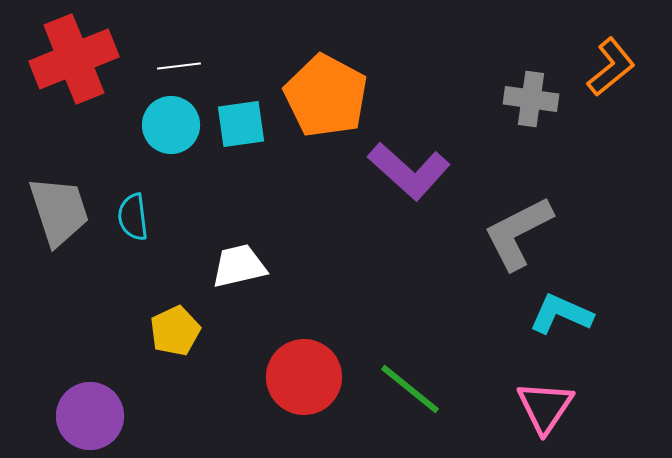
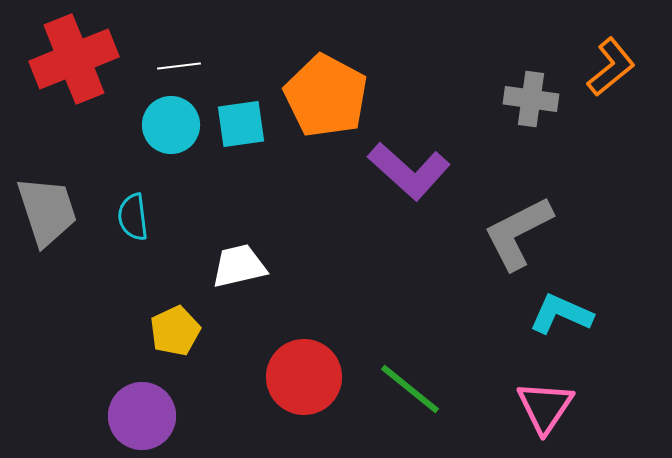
gray trapezoid: moved 12 px left
purple circle: moved 52 px right
